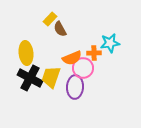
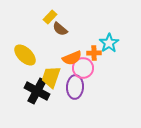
yellow rectangle: moved 2 px up
brown semicircle: rotated 21 degrees counterclockwise
cyan star: moved 1 px left; rotated 24 degrees counterclockwise
yellow ellipse: moved 1 px left, 2 px down; rotated 40 degrees counterclockwise
black cross: moved 7 px right, 13 px down
